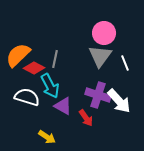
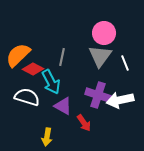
gray line: moved 7 px right, 2 px up
red diamond: moved 1 px left, 1 px down
cyan arrow: moved 1 px right, 4 px up
white arrow: moved 1 px right, 1 px up; rotated 120 degrees clockwise
red arrow: moved 2 px left, 5 px down
yellow arrow: rotated 66 degrees clockwise
